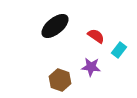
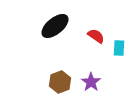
cyan rectangle: moved 2 px up; rotated 35 degrees counterclockwise
purple star: moved 15 px down; rotated 30 degrees clockwise
brown hexagon: moved 2 px down; rotated 20 degrees clockwise
